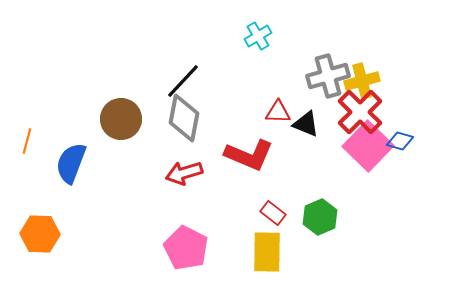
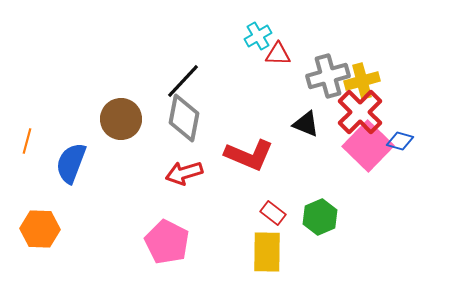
red triangle: moved 58 px up
orange hexagon: moved 5 px up
pink pentagon: moved 19 px left, 6 px up
